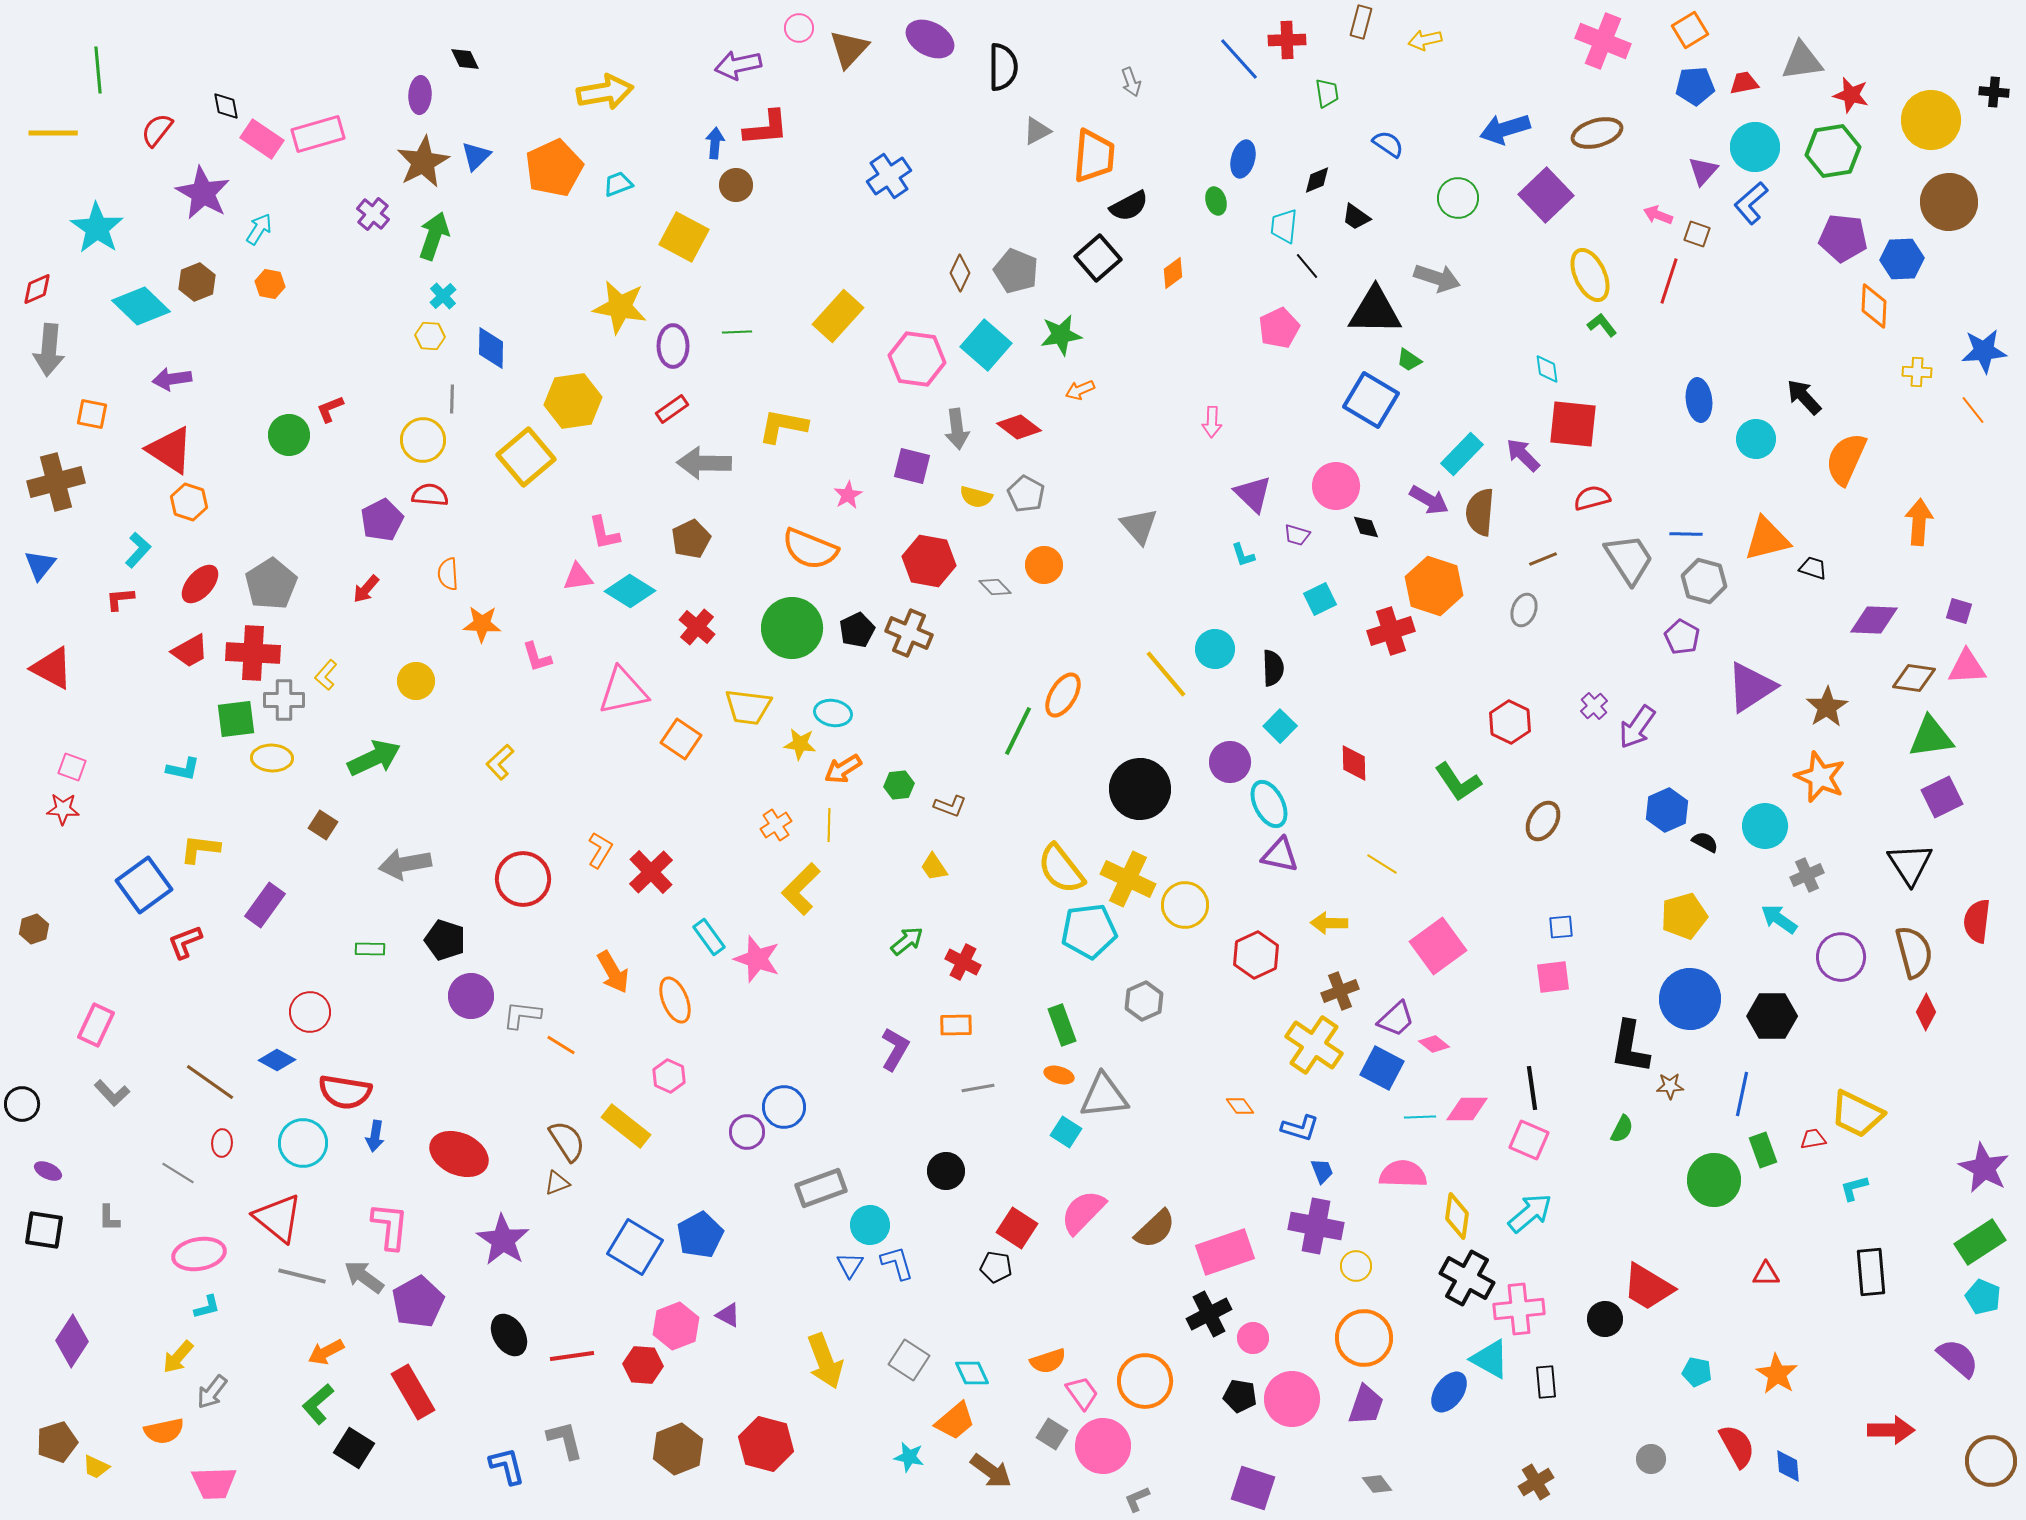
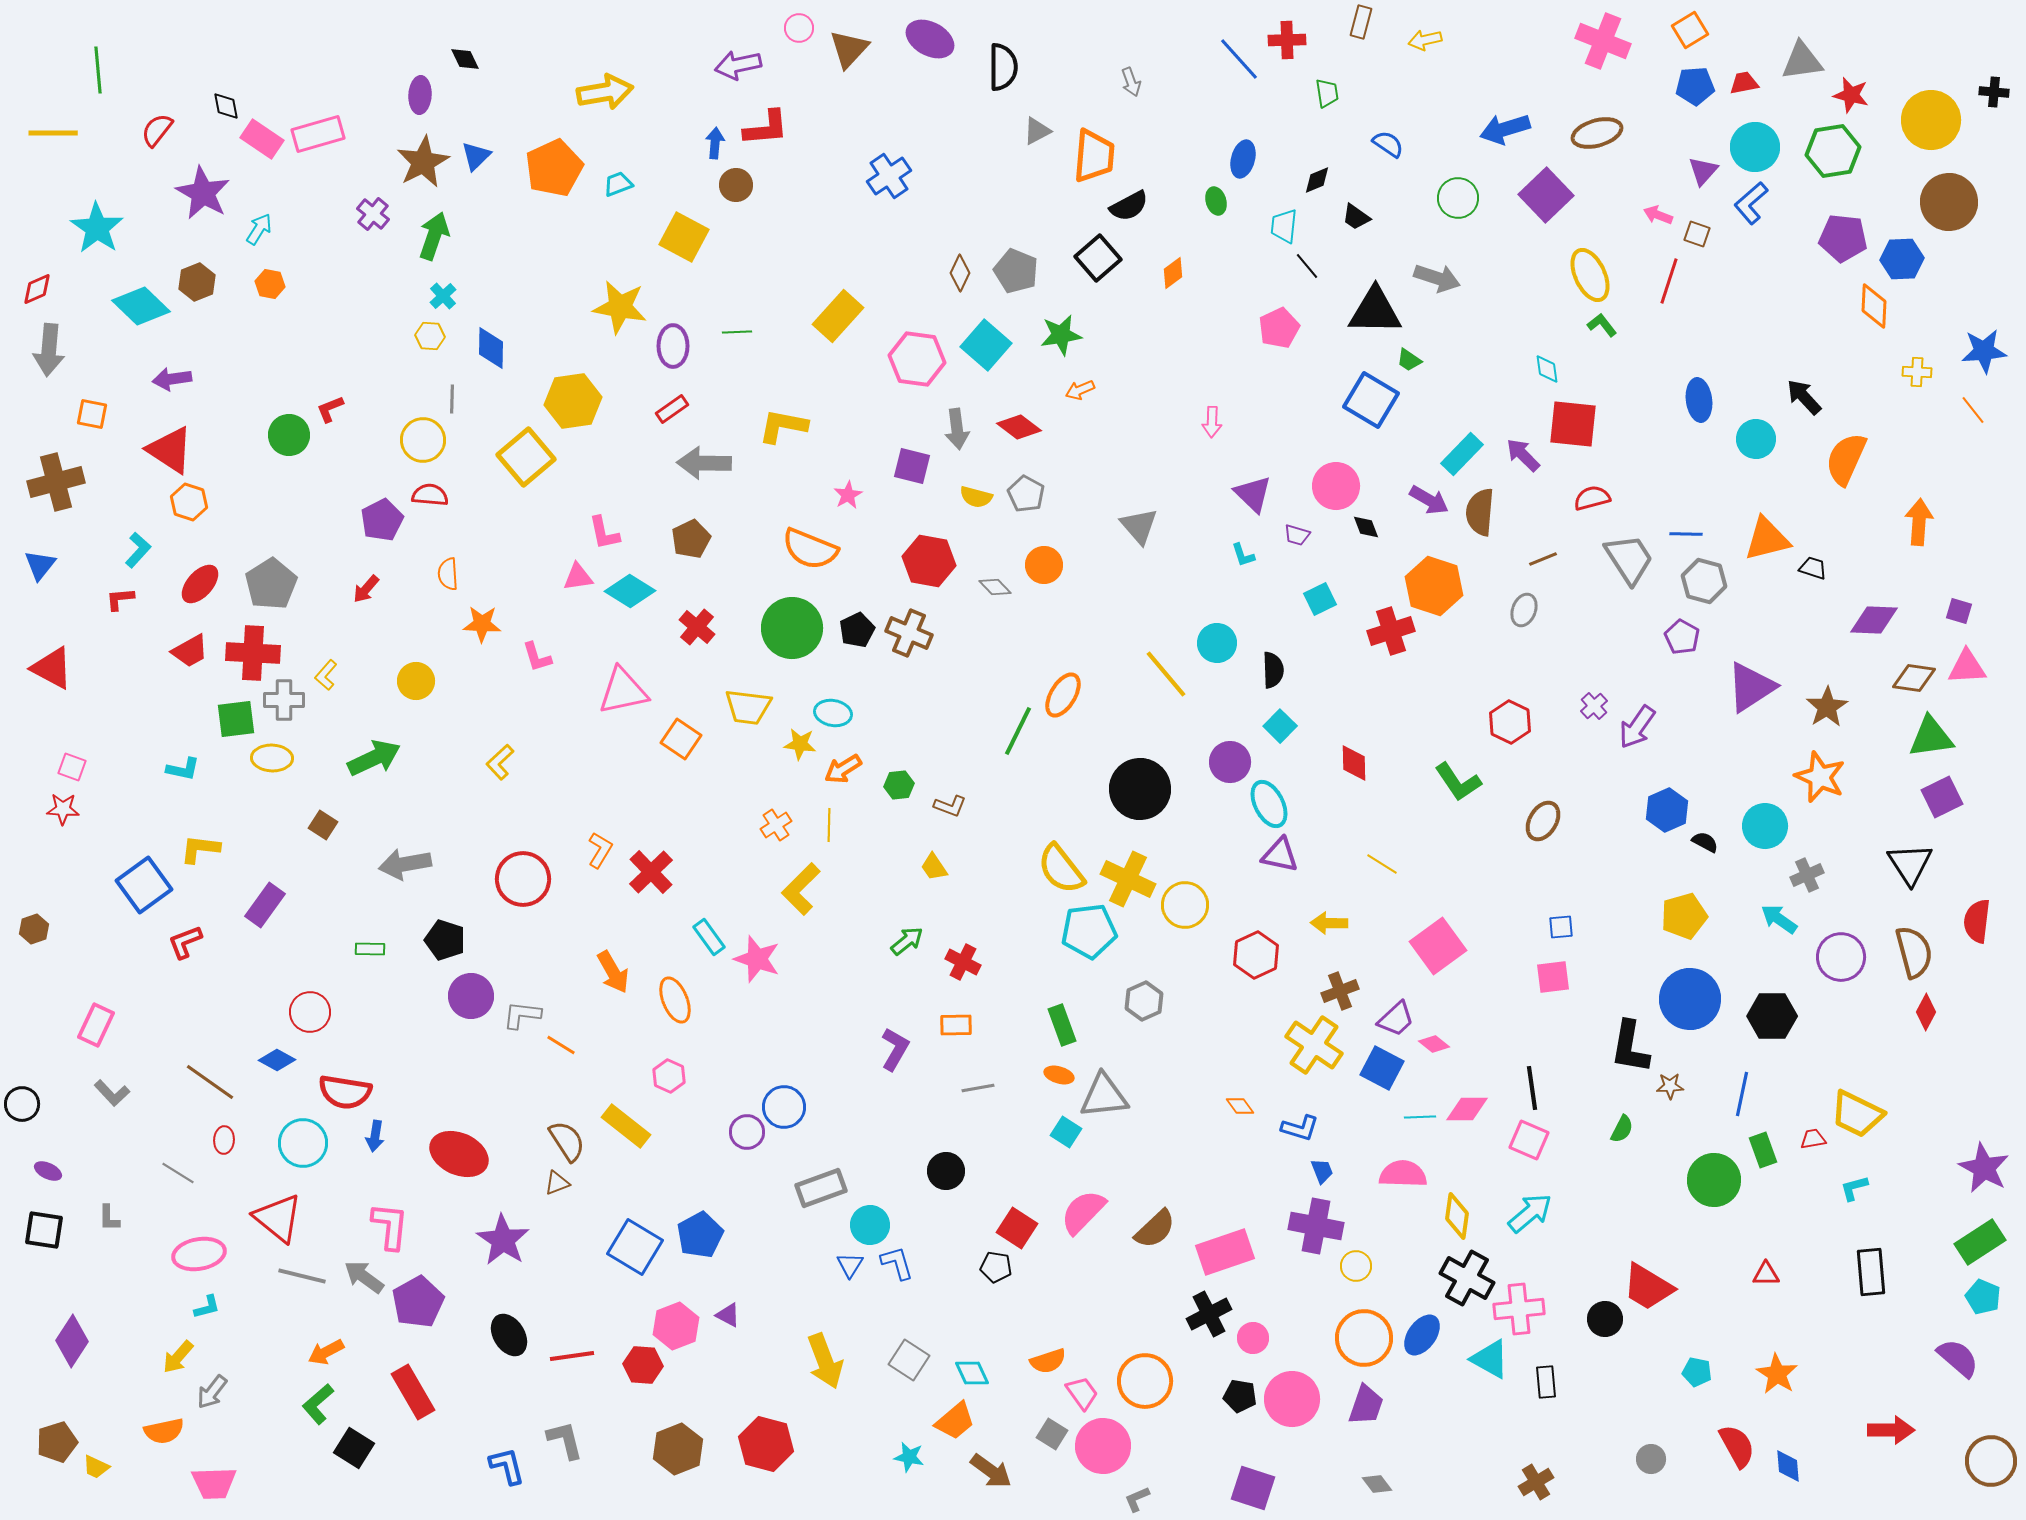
cyan circle at (1215, 649): moved 2 px right, 6 px up
black semicircle at (1273, 668): moved 2 px down
red ellipse at (222, 1143): moved 2 px right, 3 px up
blue ellipse at (1449, 1392): moved 27 px left, 57 px up
